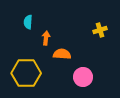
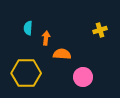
cyan semicircle: moved 6 px down
